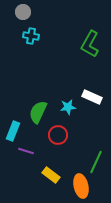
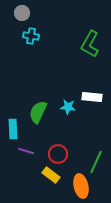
gray circle: moved 1 px left, 1 px down
white rectangle: rotated 18 degrees counterclockwise
cyan star: rotated 14 degrees clockwise
cyan rectangle: moved 2 px up; rotated 24 degrees counterclockwise
red circle: moved 19 px down
